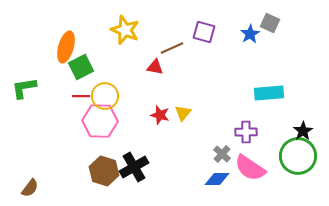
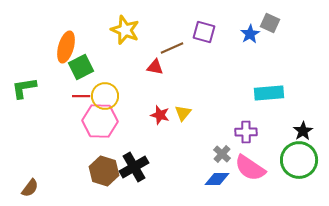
green circle: moved 1 px right, 4 px down
